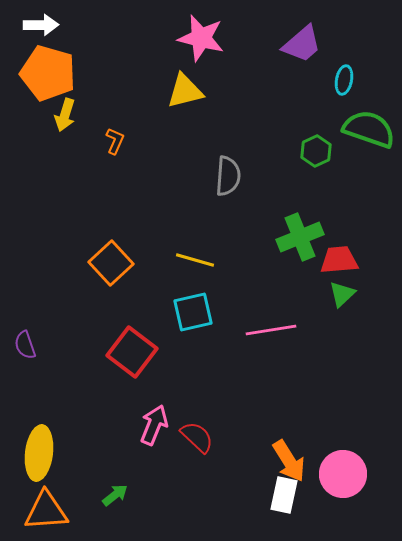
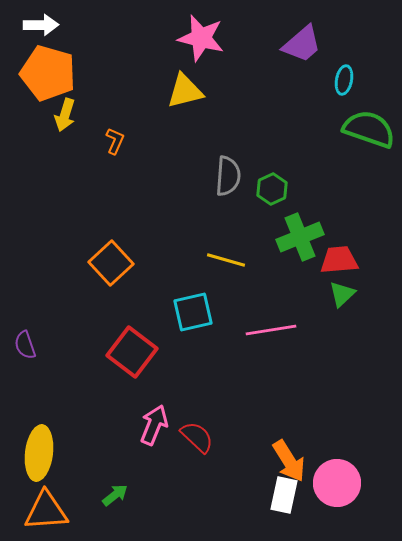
green hexagon: moved 44 px left, 38 px down
yellow line: moved 31 px right
pink circle: moved 6 px left, 9 px down
